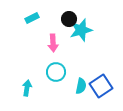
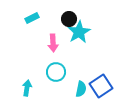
cyan star: moved 2 px left, 2 px down; rotated 15 degrees counterclockwise
cyan semicircle: moved 3 px down
